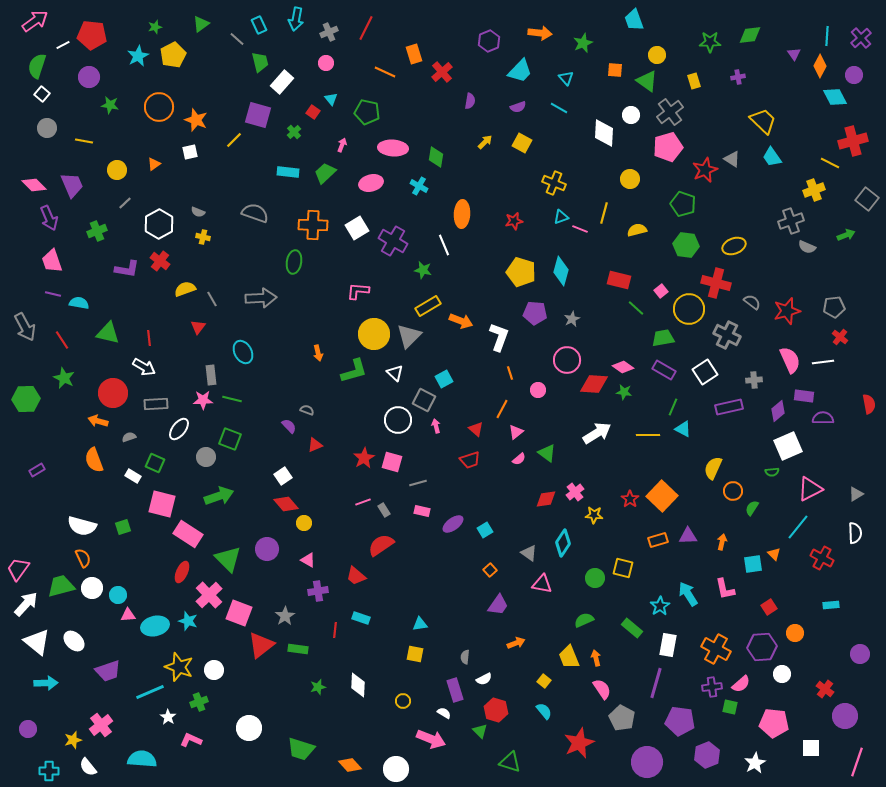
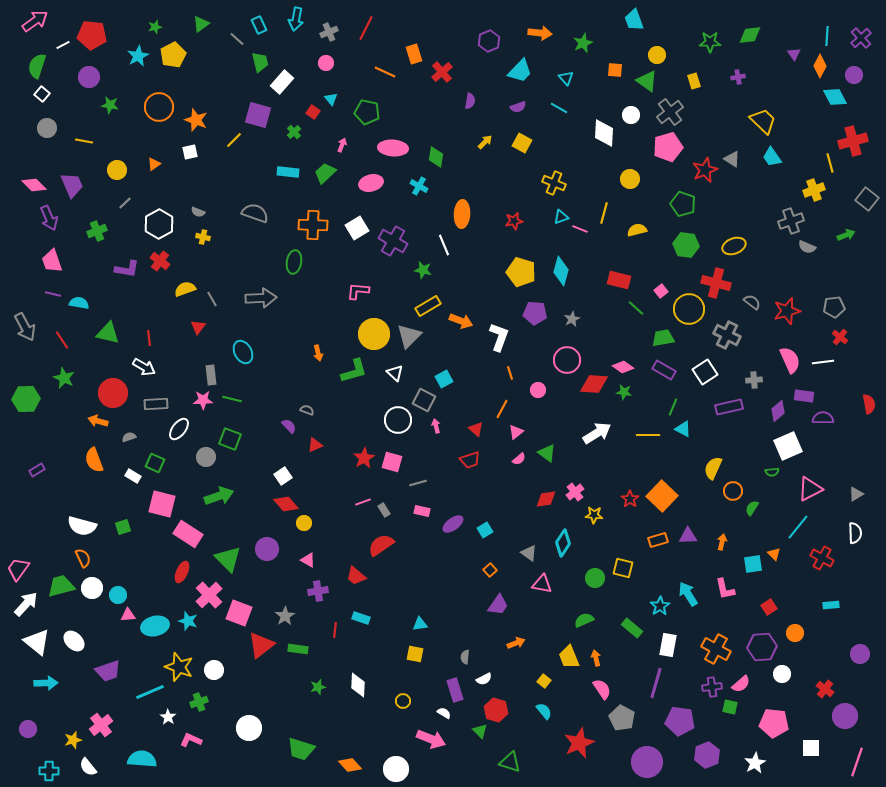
yellow line at (830, 163): rotated 48 degrees clockwise
